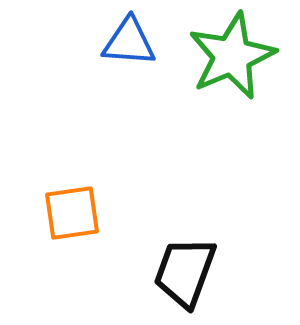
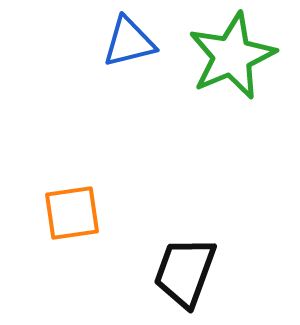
blue triangle: rotated 18 degrees counterclockwise
